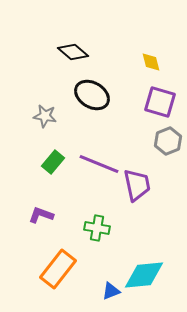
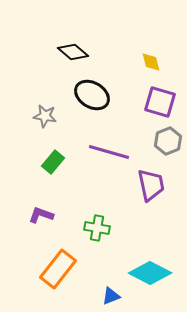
purple line: moved 10 px right, 12 px up; rotated 6 degrees counterclockwise
purple trapezoid: moved 14 px right
cyan diamond: moved 6 px right, 2 px up; rotated 33 degrees clockwise
blue triangle: moved 5 px down
